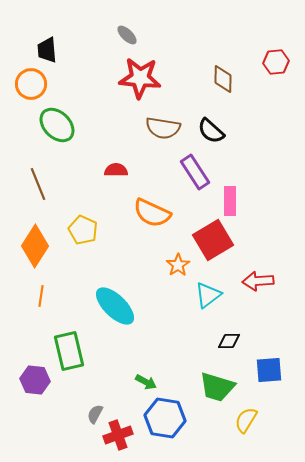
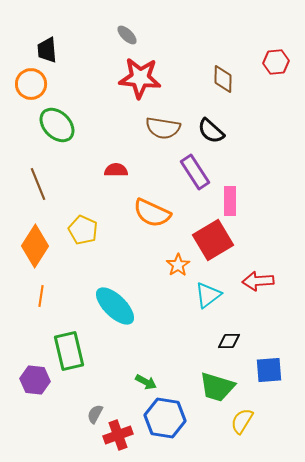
yellow semicircle: moved 4 px left, 1 px down
